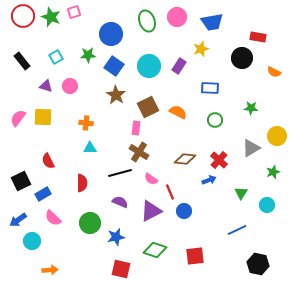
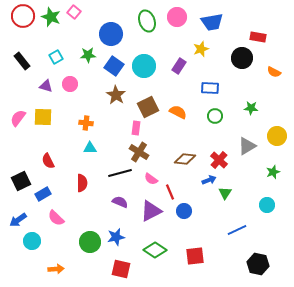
pink square at (74, 12): rotated 32 degrees counterclockwise
cyan circle at (149, 66): moved 5 px left
pink circle at (70, 86): moved 2 px up
green circle at (215, 120): moved 4 px up
gray triangle at (251, 148): moved 4 px left, 2 px up
green triangle at (241, 193): moved 16 px left
pink semicircle at (53, 218): moved 3 px right
green circle at (90, 223): moved 19 px down
green diamond at (155, 250): rotated 15 degrees clockwise
orange arrow at (50, 270): moved 6 px right, 1 px up
